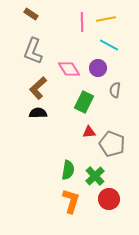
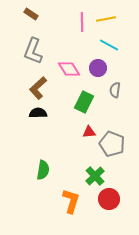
green semicircle: moved 25 px left
